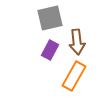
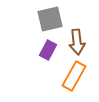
gray square: moved 1 px down
purple rectangle: moved 2 px left
